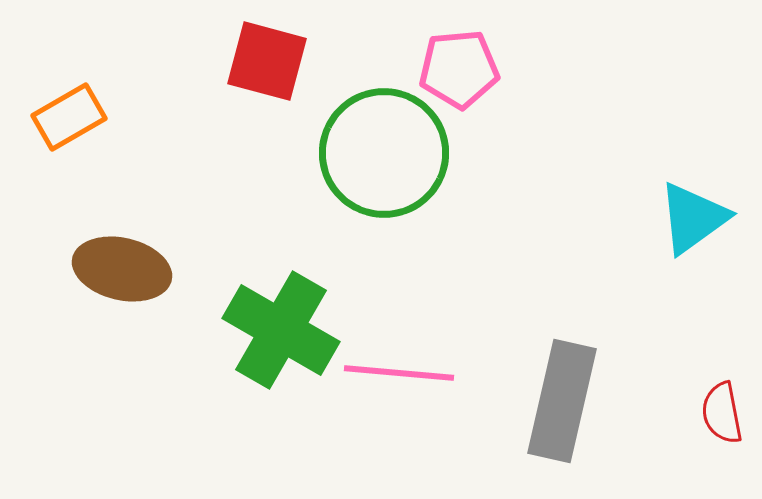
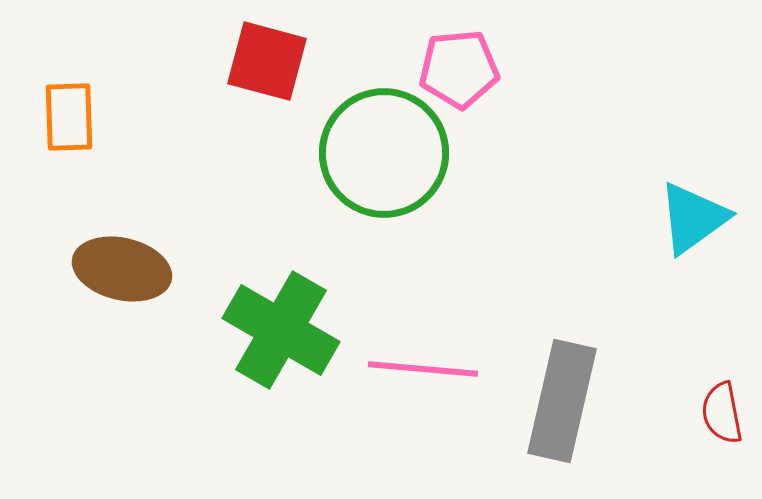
orange rectangle: rotated 62 degrees counterclockwise
pink line: moved 24 px right, 4 px up
